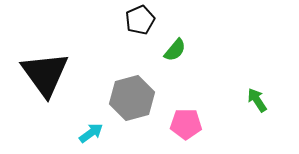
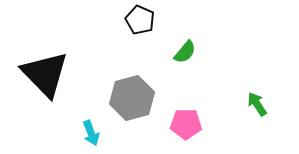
black pentagon: rotated 24 degrees counterclockwise
green semicircle: moved 10 px right, 2 px down
black triangle: rotated 8 degrees counterclockwise
green arrow: moved 4 px down
cyan arrow: rotated 105 degrees clockwise
